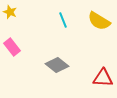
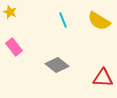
pink rectangle: moved 2 px right
